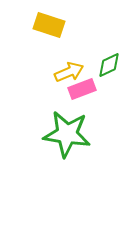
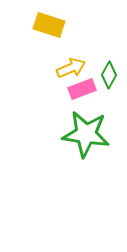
green diamond: moved 10 px down; rotated 36 degrees counterclockwise
yellow arrow: moved 2 px right, 4 px up
green star: moved 19 px right
